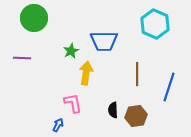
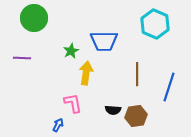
black semicircle: rotated 84 degrees counterclockwise
